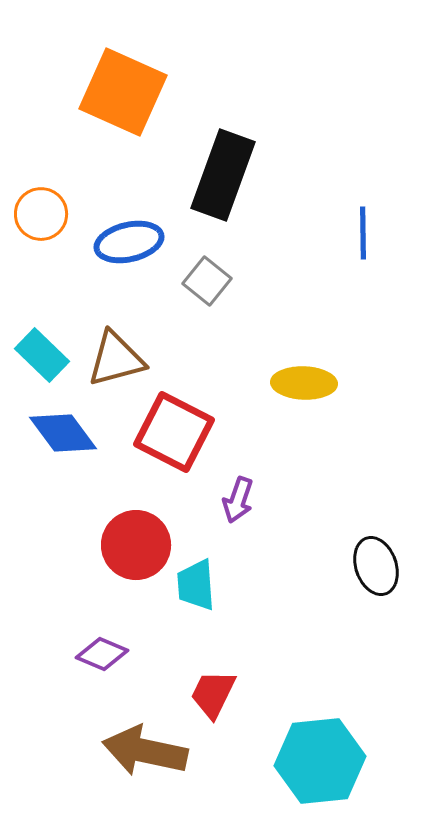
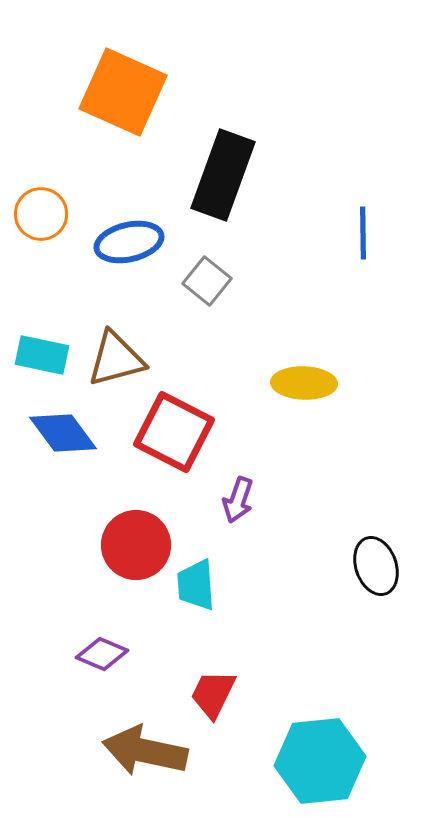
cyan rectangle: rotated 32 degrees counterclockwise
